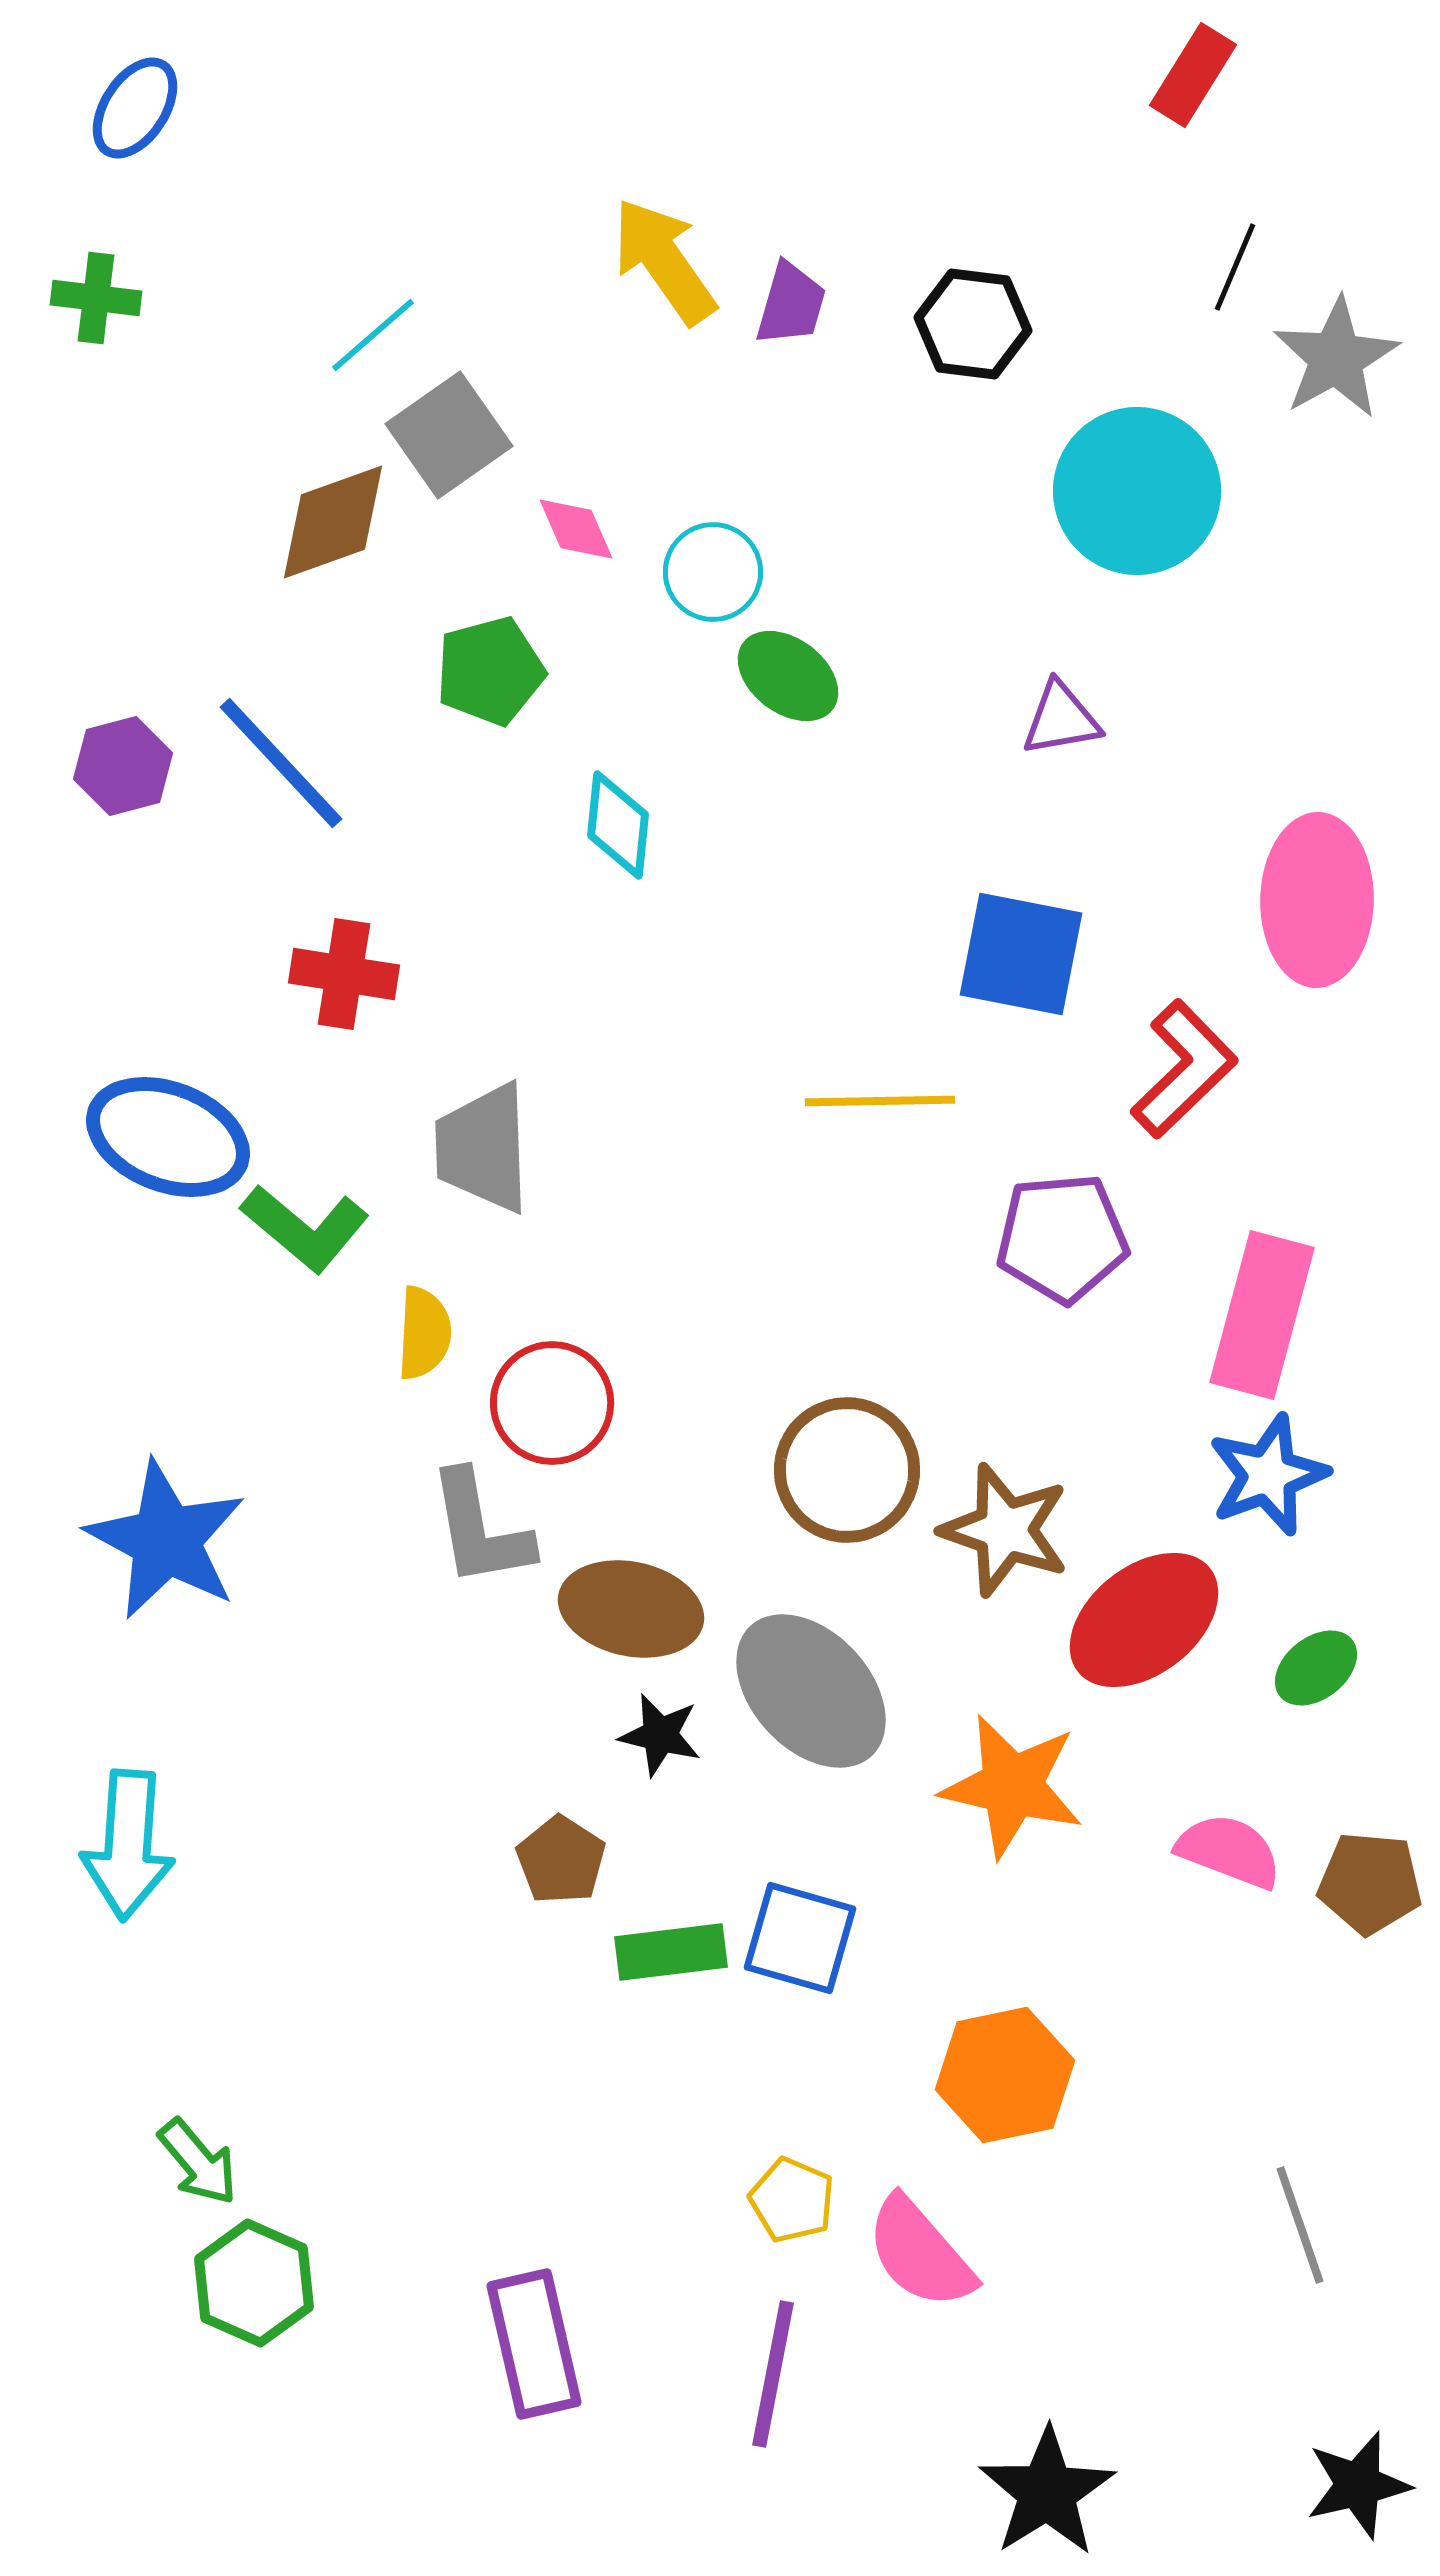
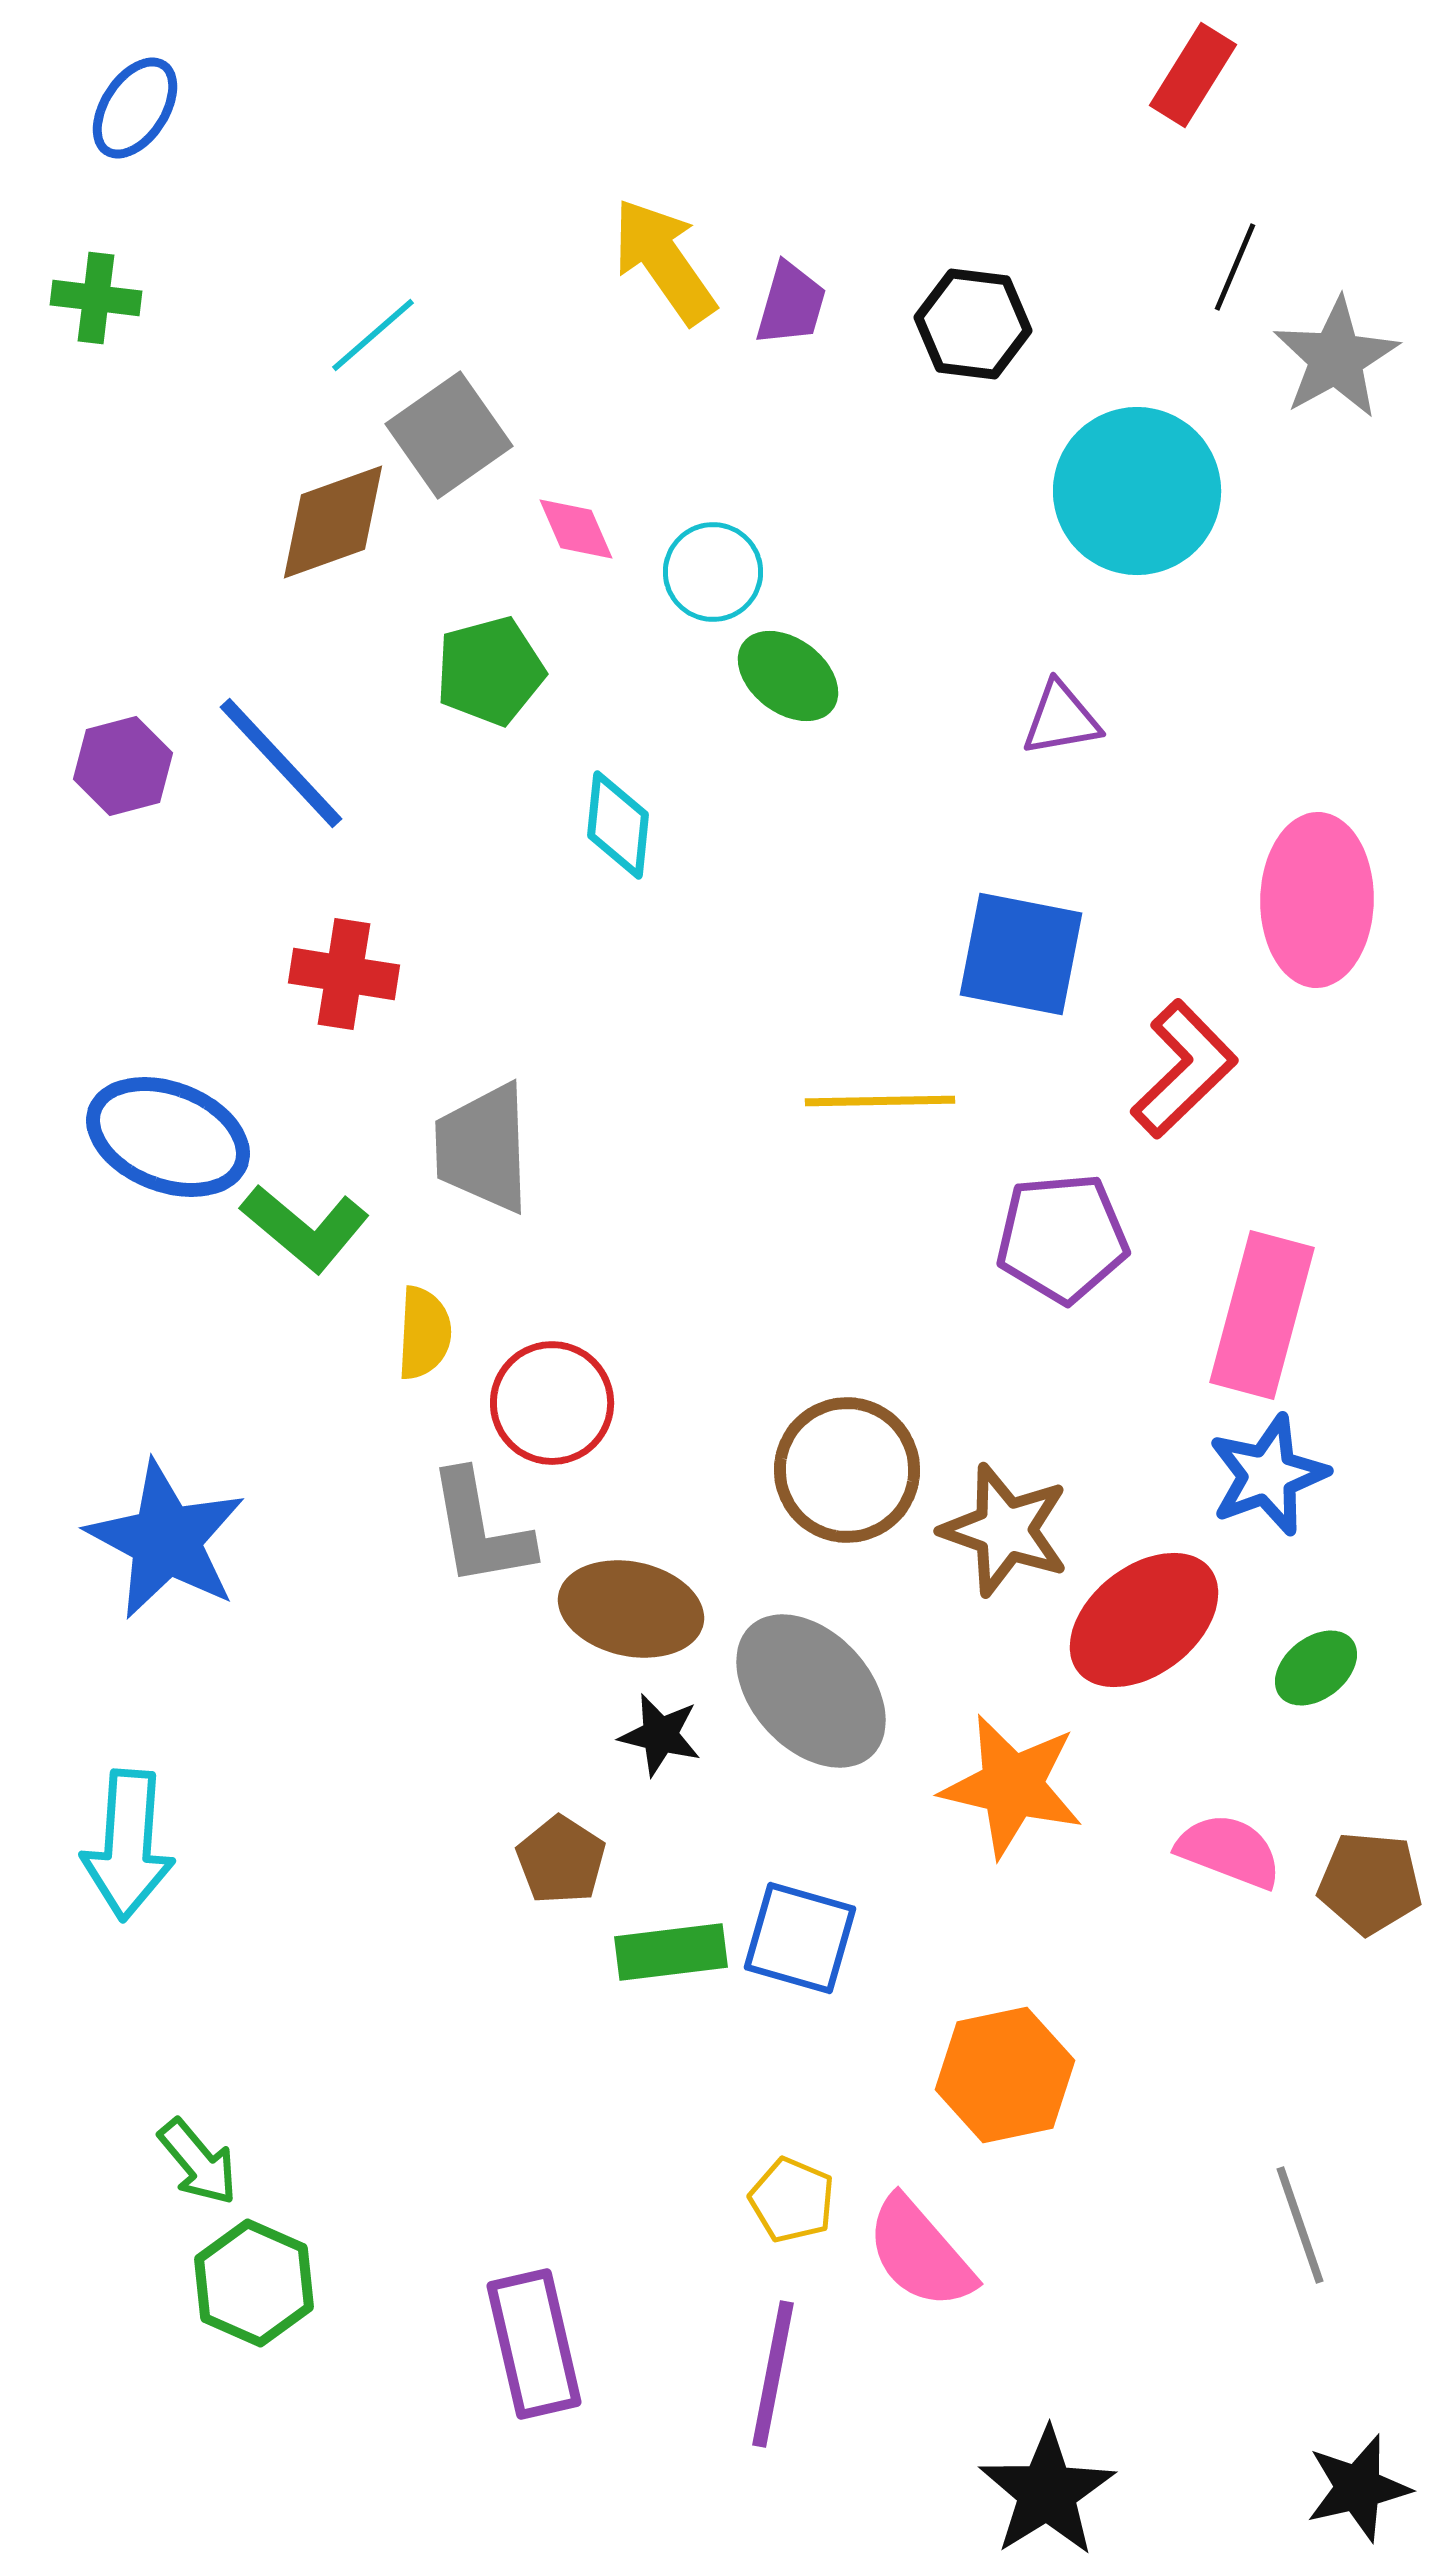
black star at (1358, 2485): moved 3 px down
